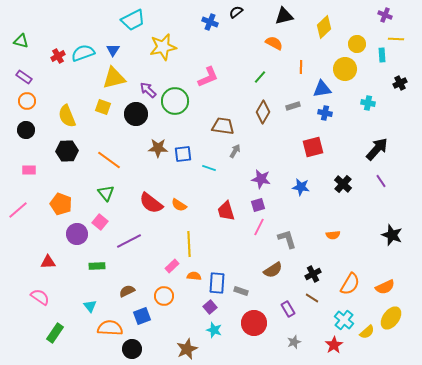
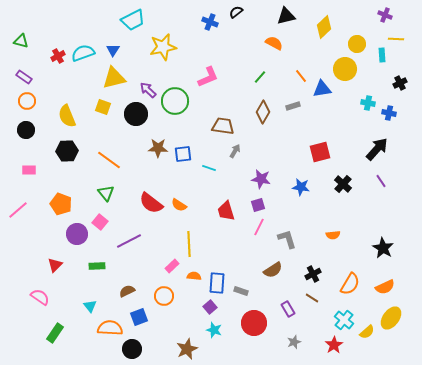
black triangle at (284, 16): moved 2 px right
orange line at (301, 67): moved 9 px down; rotated 40 degrees counterclockwise
blue cross at (325, 113): moved 64 px right
red square at (313, 147): moved 7 px right, 5 px down
black star at (392, 235): moved 9 px left, 13 px down; rotated 10 degrees clockwise
red triangle at (48, 262): moved 7 px right, 3 px down; rotated 42 degrees counterclockwise
blue square at (142, 316): moved 3 px left, 1 px down
